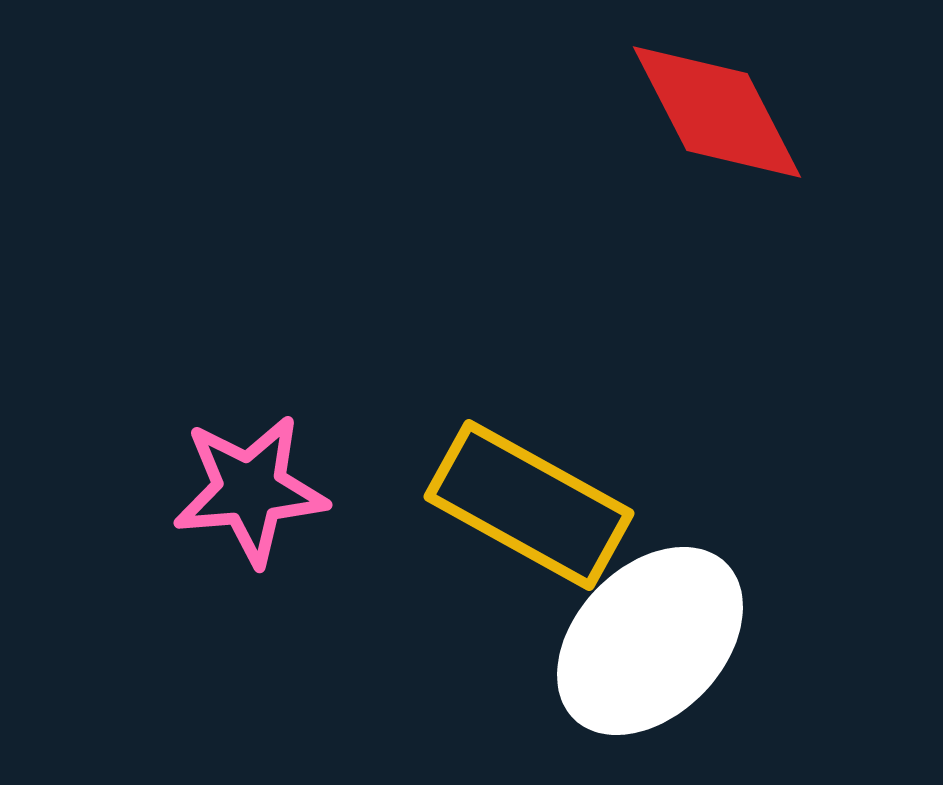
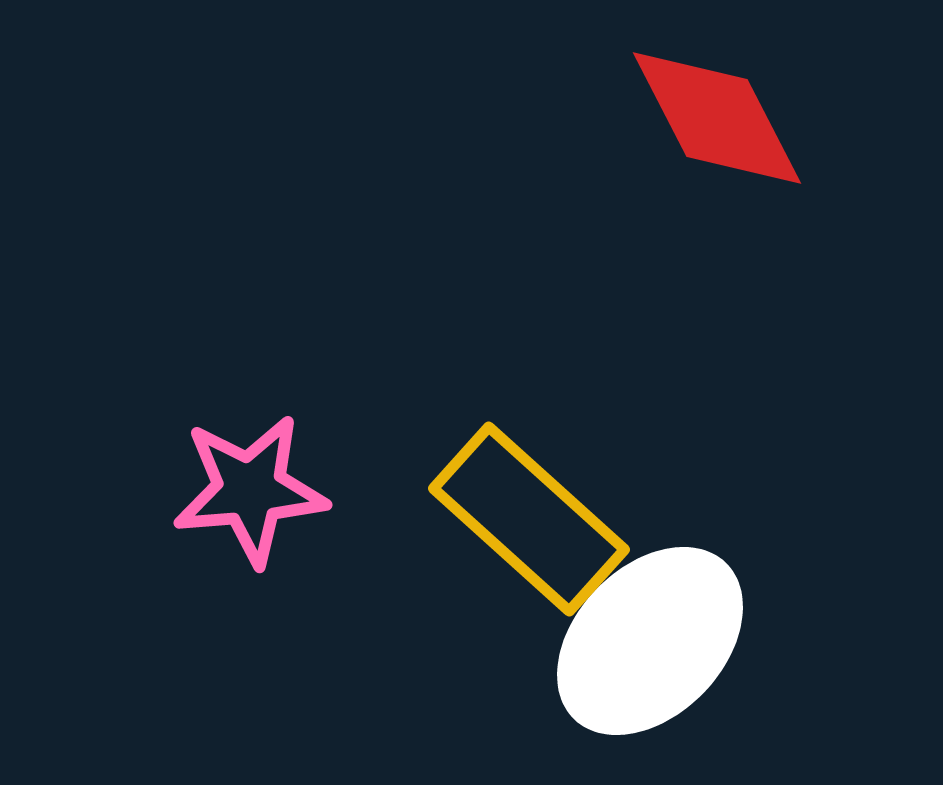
red diamond: moved 6 px down
yellow rectangle: moved 14 px down; rotated 13 degrees clockwise
